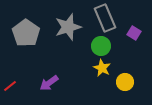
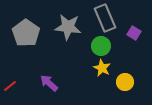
gray star: rotated 24 degrees clockwise
purple arrow: rotated 78 degrees clockwise
